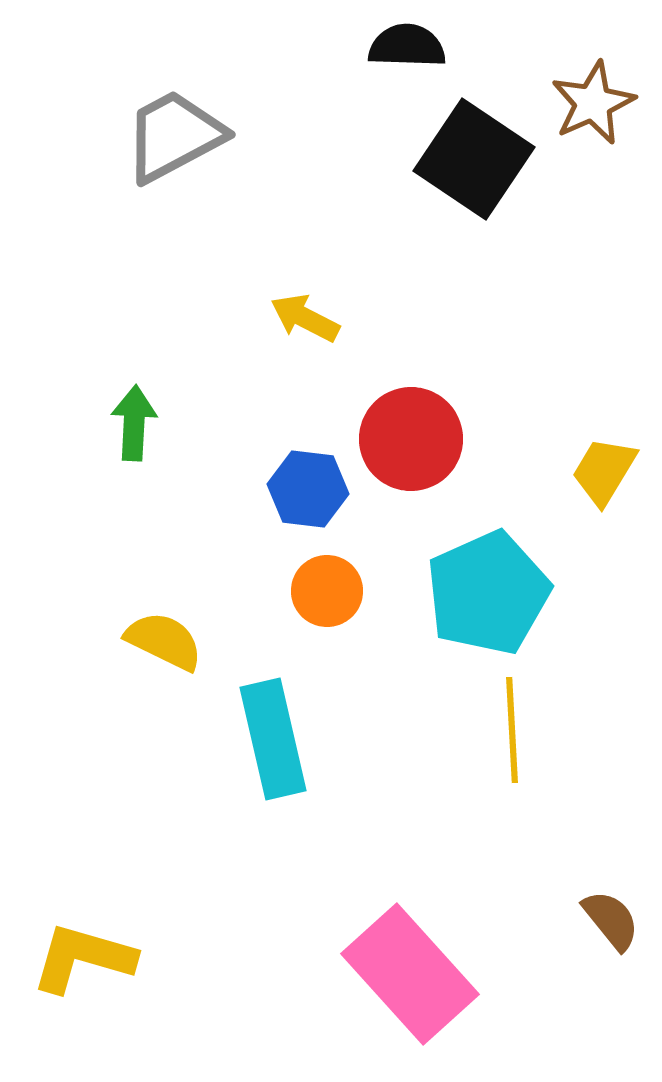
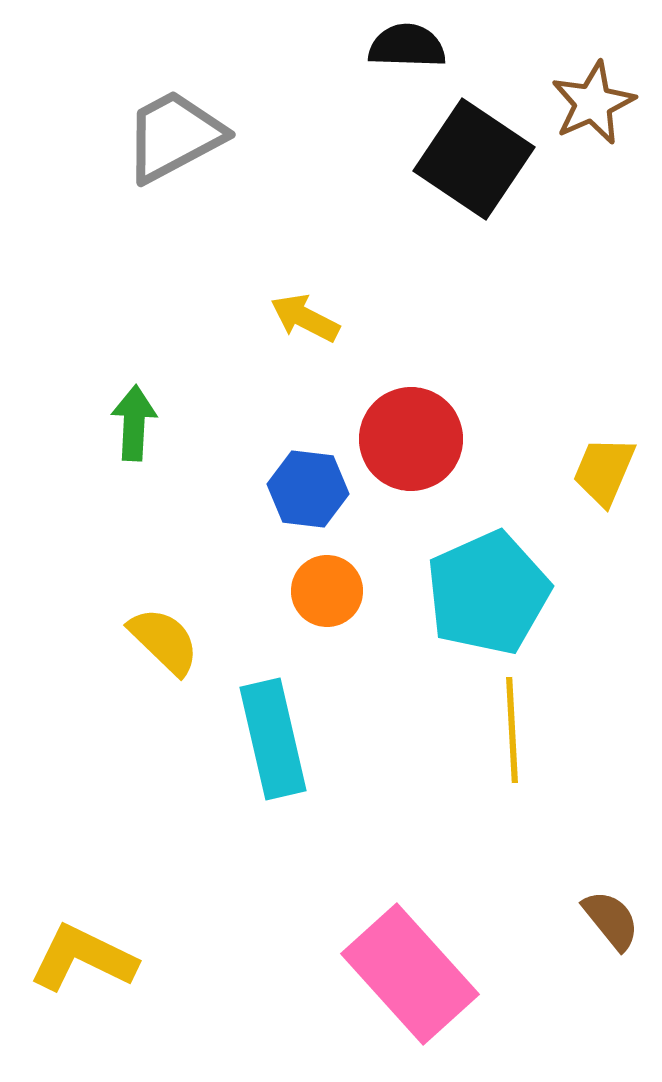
yellow trapezoid: rotated 8 degrees counterclockwise
yellow semicircle: rotated 18 degrees clockwise
yellow L-shape: rotated 10 degrees clockwise
